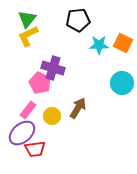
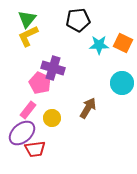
brown arrow: moved 10 px right
yellow circle: moved 2 px down
